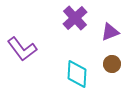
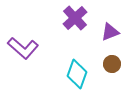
purple L-shape: moved 1 px right, 1 px up; rotated 12 degrees counterclockwise
cyan diamond: rotated 16 degrees clockwise
